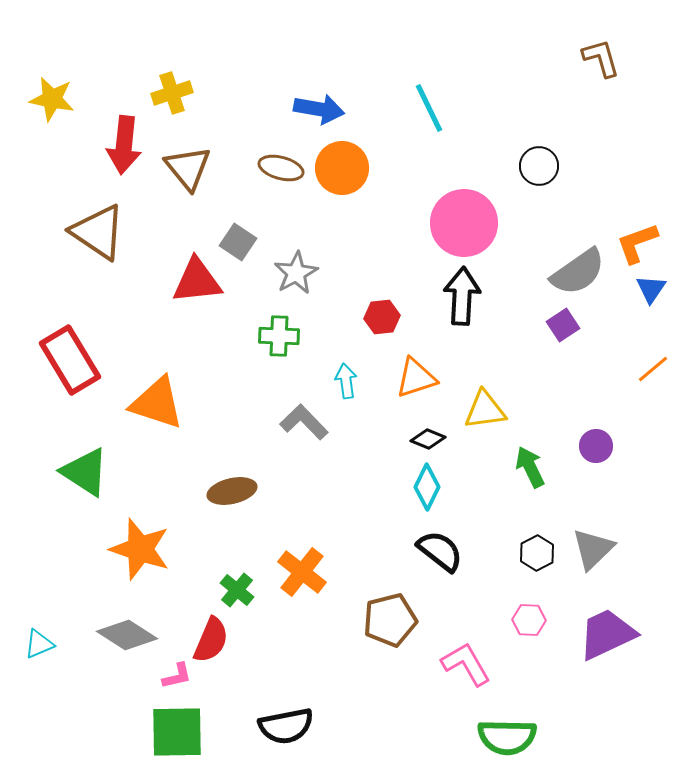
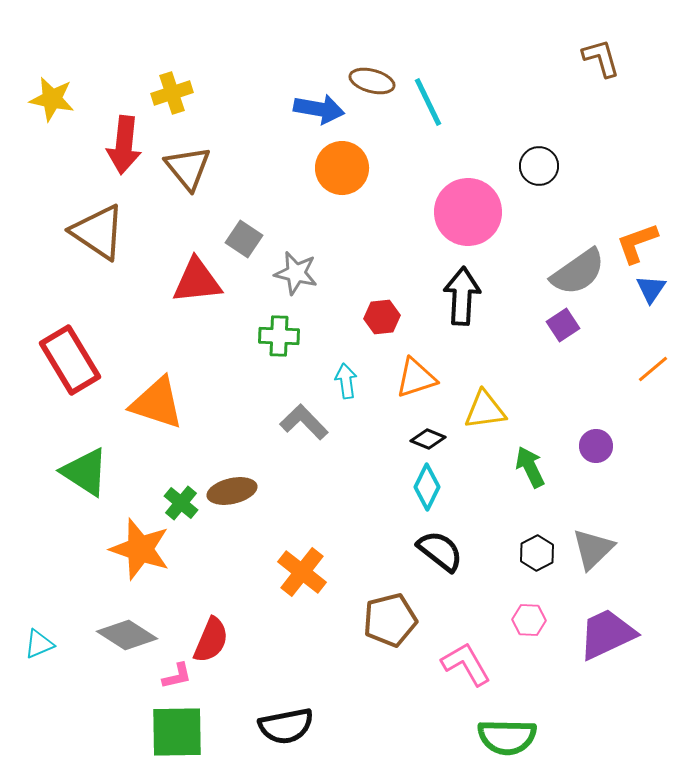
cyan line at (429, 108): moved 1 px left, 6 px up
brown ellipse at (281, 168): moved 91 px right, 87 px up
pink circle at (464, 223): moved 4 px right, 11 px up
gray square at (238, 242): moved 6 px right, 3 px up
gray star at (296, 273): rotated 30 degrees counterclockwise
green cross at (237, 590): moved 56 px left, 87 px up
